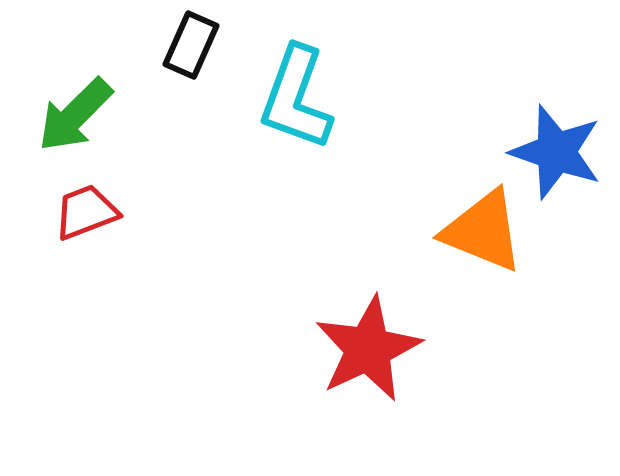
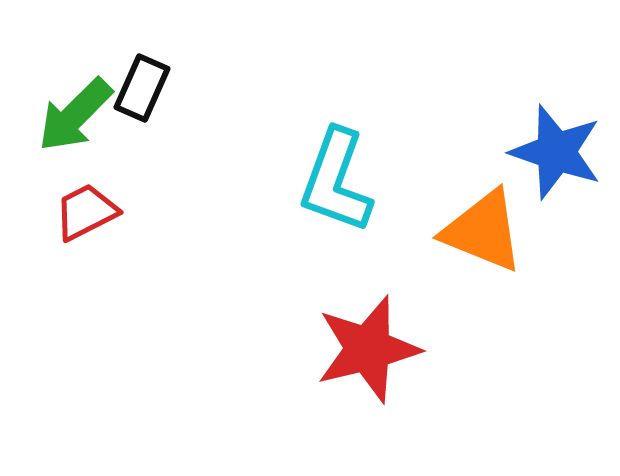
black rectangle: moved 49 px left, 43 px down
cyan L-shape: moved 40 px right, 83 px down
red trapezoid: rotated 6 degrees counterclockwise
red star: rotated 11 degrees clockwise
